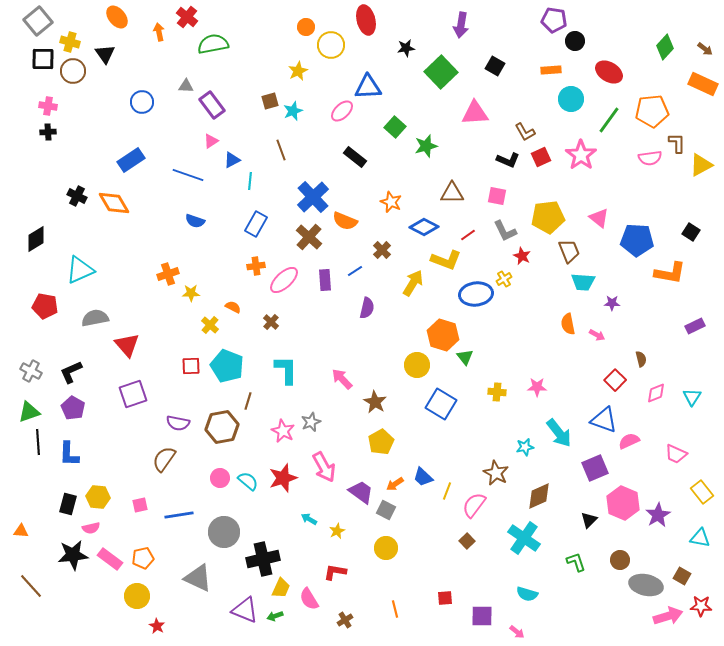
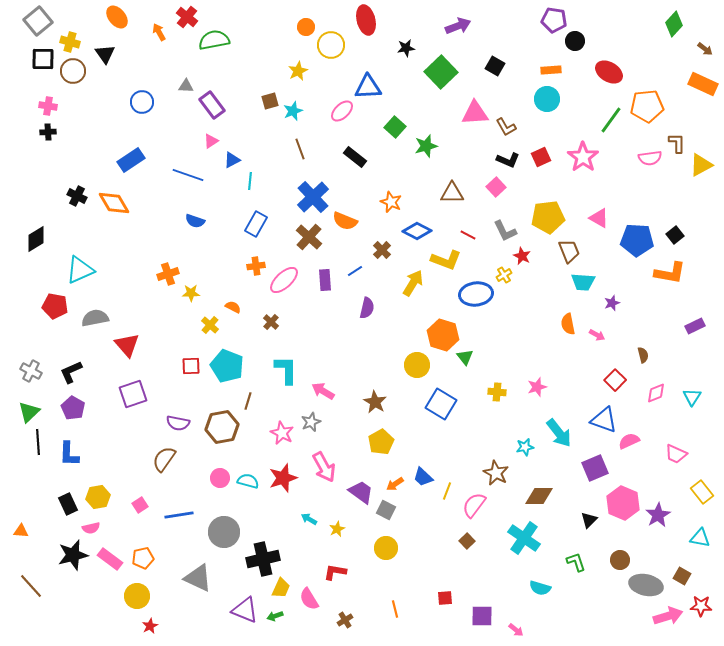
purple arrow at (461, 25): moved 3 px left, 1 px down; rotated 120 degrees counterclockwise
orange arrow at (159, 32): rotated 18 degrees counterclockwise
green semicircle at (213, 44): moved 1 px right, 4 px up
green diamond at (665, 47): moved 9 px right, 23 px up
cyan circle at (571, 99): moved 24 px left
orange pentagon at (652, 111): moved 5 px left, 5 px up
green line at (609, 120): moved 2 px right
brown L-shape at (525, 132): moved 19 px left, 5 px up
brown line at (281, 150): moved 19 px right, 1 px up
pink star at (581, 155): moved 2 px right, 2 px down
pink square at (497, 196): moved 1 px left, 9 px up; rotated 36 degrees clockwise
pink triangle at (599, 218): rotated 10 degrees counterclockwise
blue diamond at (424, 227): moved 7 px left, 4 px down
black square at (691, 232): moved 16 px left, 3 px down; rotated 18 degrees clockwise
red line at (468, 235): rotated 63 degrees clockwise
yellow cross at (504, 279): moved 4 px up
purple star at (612, 303): rotated 21 degrees counterclockwise
red pentagon at (45, 306): moved 10 px right
brown semicircle at (641, 359): moved 2 px right, 4 px up
pink arrow at (342, 379): moved 19 px left, 12 px down; rotated 15 degrees counterclockwise
pink star at (537, 387): rotated 18 degrees counterclockwise
green triangle at (29, 412): rotated 25 degrees counterclockwise
pink star at (283, 431): moved 1 px left, 2 px down
cyan semicircle at (248, 481): rotated 25 degrees counterclockwise
brown diamond at (539, 496): rotated 24 degrees clockwise
yellow hexagon at (98, 497): rotated 15 degrees counterclockwise
black rectangle at (68, 504): rotated 40 degrees counterclockwise
pink square at (140, 505): rotated 21 degrees counterclockwise
yellow star at (337, 531): moved 2 px up
black star at (73, 555): rotated 8 degrees counterclockwise
cyan semicircle at (527, 594): moved 13 px right, 6 px up
red star at (157, 626): moved 7 px left; rotated 14 degrees clockwise
pink arrow at (517, 632): moved 1 px left, 2 px up
